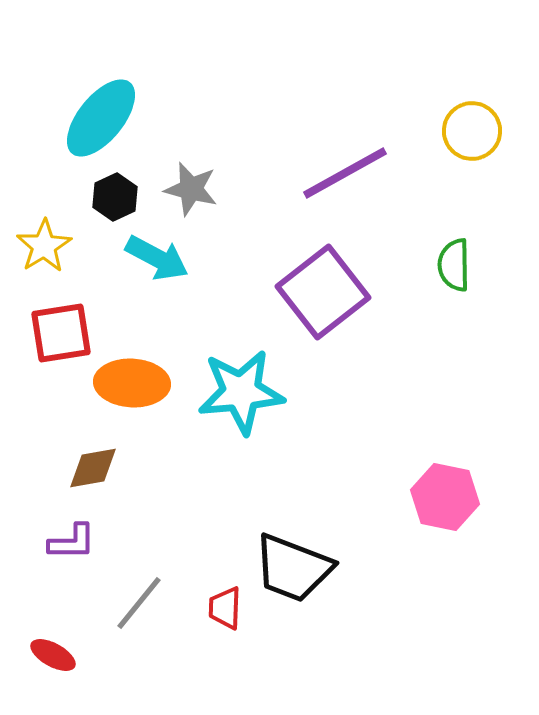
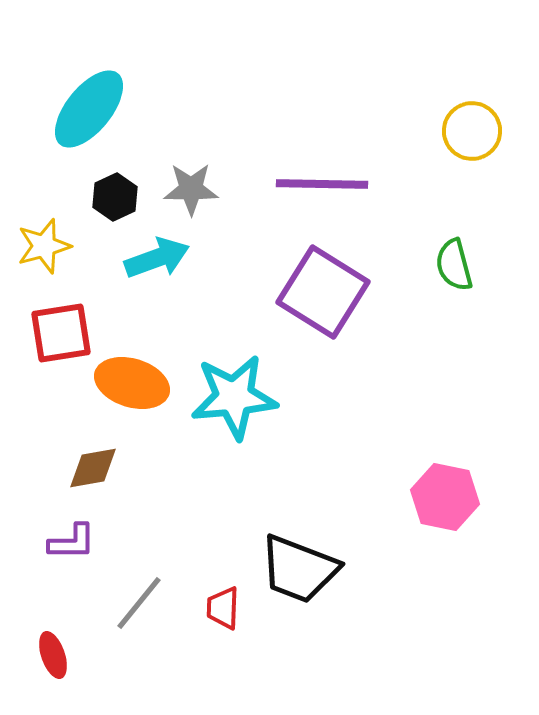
cyan ellipse: moved 12 px left, 9 px up
purple line: moved 23 px left, 11 px down; rotated 30 degrees clockwise
gray star: rotated 14 degrees counterclockwise
yellow star: rotated 16 degrees clockwise
cyan arrow: rotated 48 degrees counterclockwise
green semicircle: rotated 14 degrees counterclockwise
purple square: rotated 20 degrees counterclockwise
orange ellipse: rotated 14 degrees clockwise
cyan star: moved 7 px left, 5 px down
black trapezoid: moved 6 px right, 1 px down
red trapezoid: moved 2 px left
red ellipse: rotated 42 degrees clockwise
